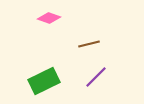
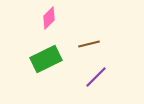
pink diamond: rotated 65 degrees counterclockwise
green rectangle: moved 2 px right, 22 px up
